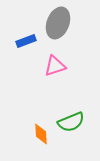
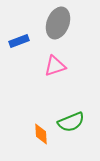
blue rectangle: moved 7 px left
